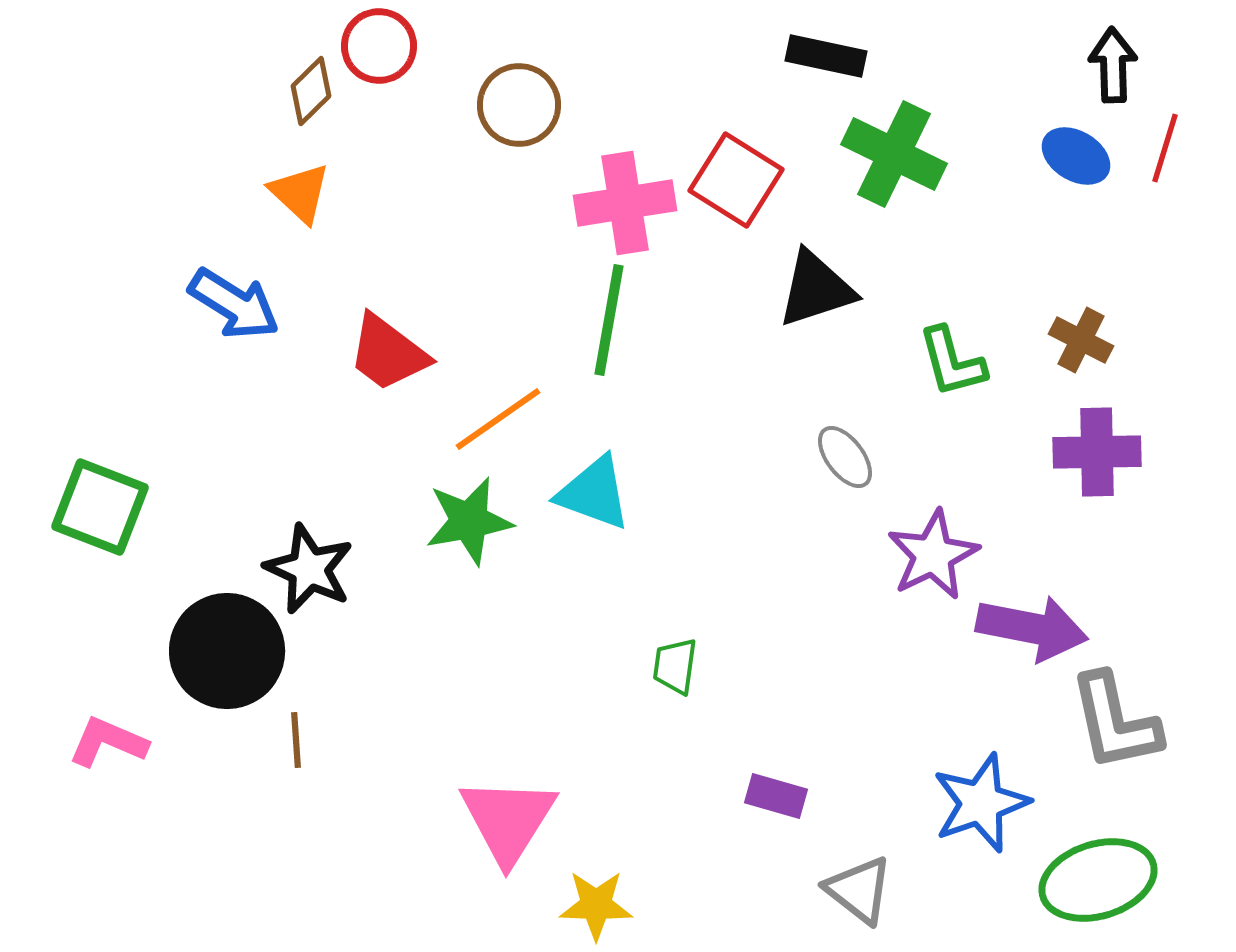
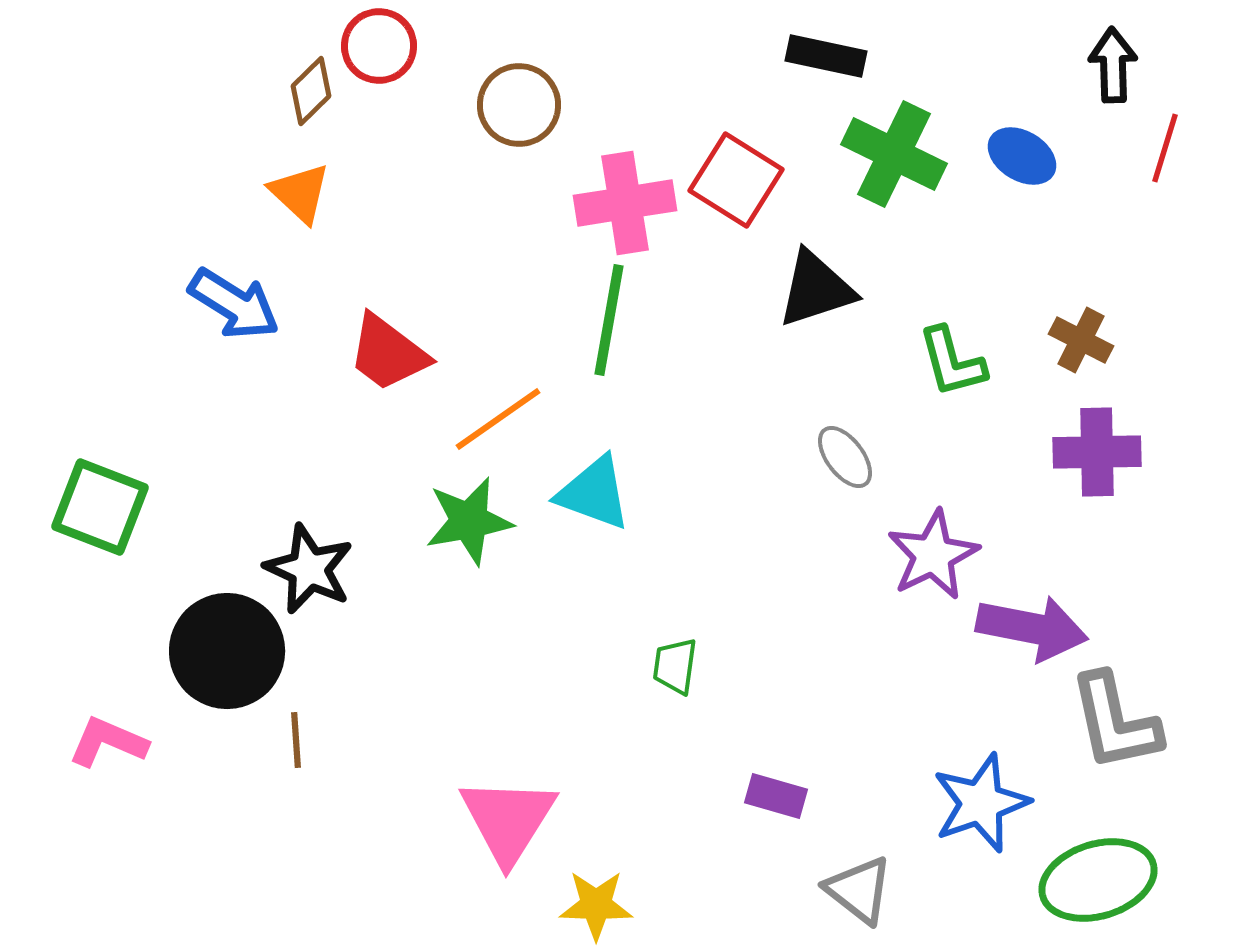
blue ellipse: moved 54 px left
